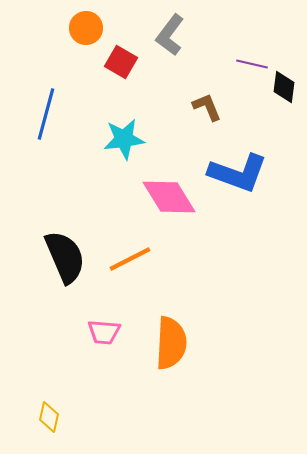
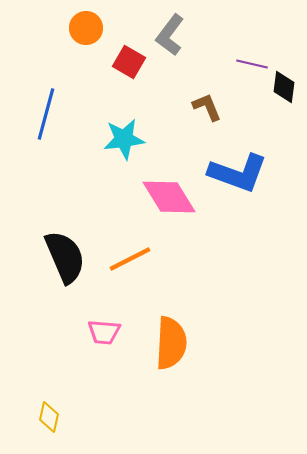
red square: moved 8 px right
